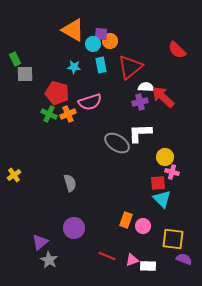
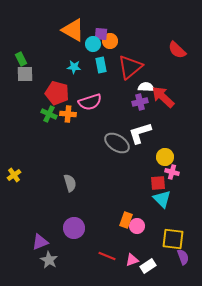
green rectangle: moved 6 px right
orange cross: rotated 28 degrees clockwise
white L-shape: rotated 15 degrees counterclockwise
pink circle: moved 6 px left
purple triangle: rotated 18 degrees clockwise
purple semicircle: moved 1 px left, 2 px up; rotated 49 degrees clockwise
white rectangle: rotated 35 degrees counterclockwise
